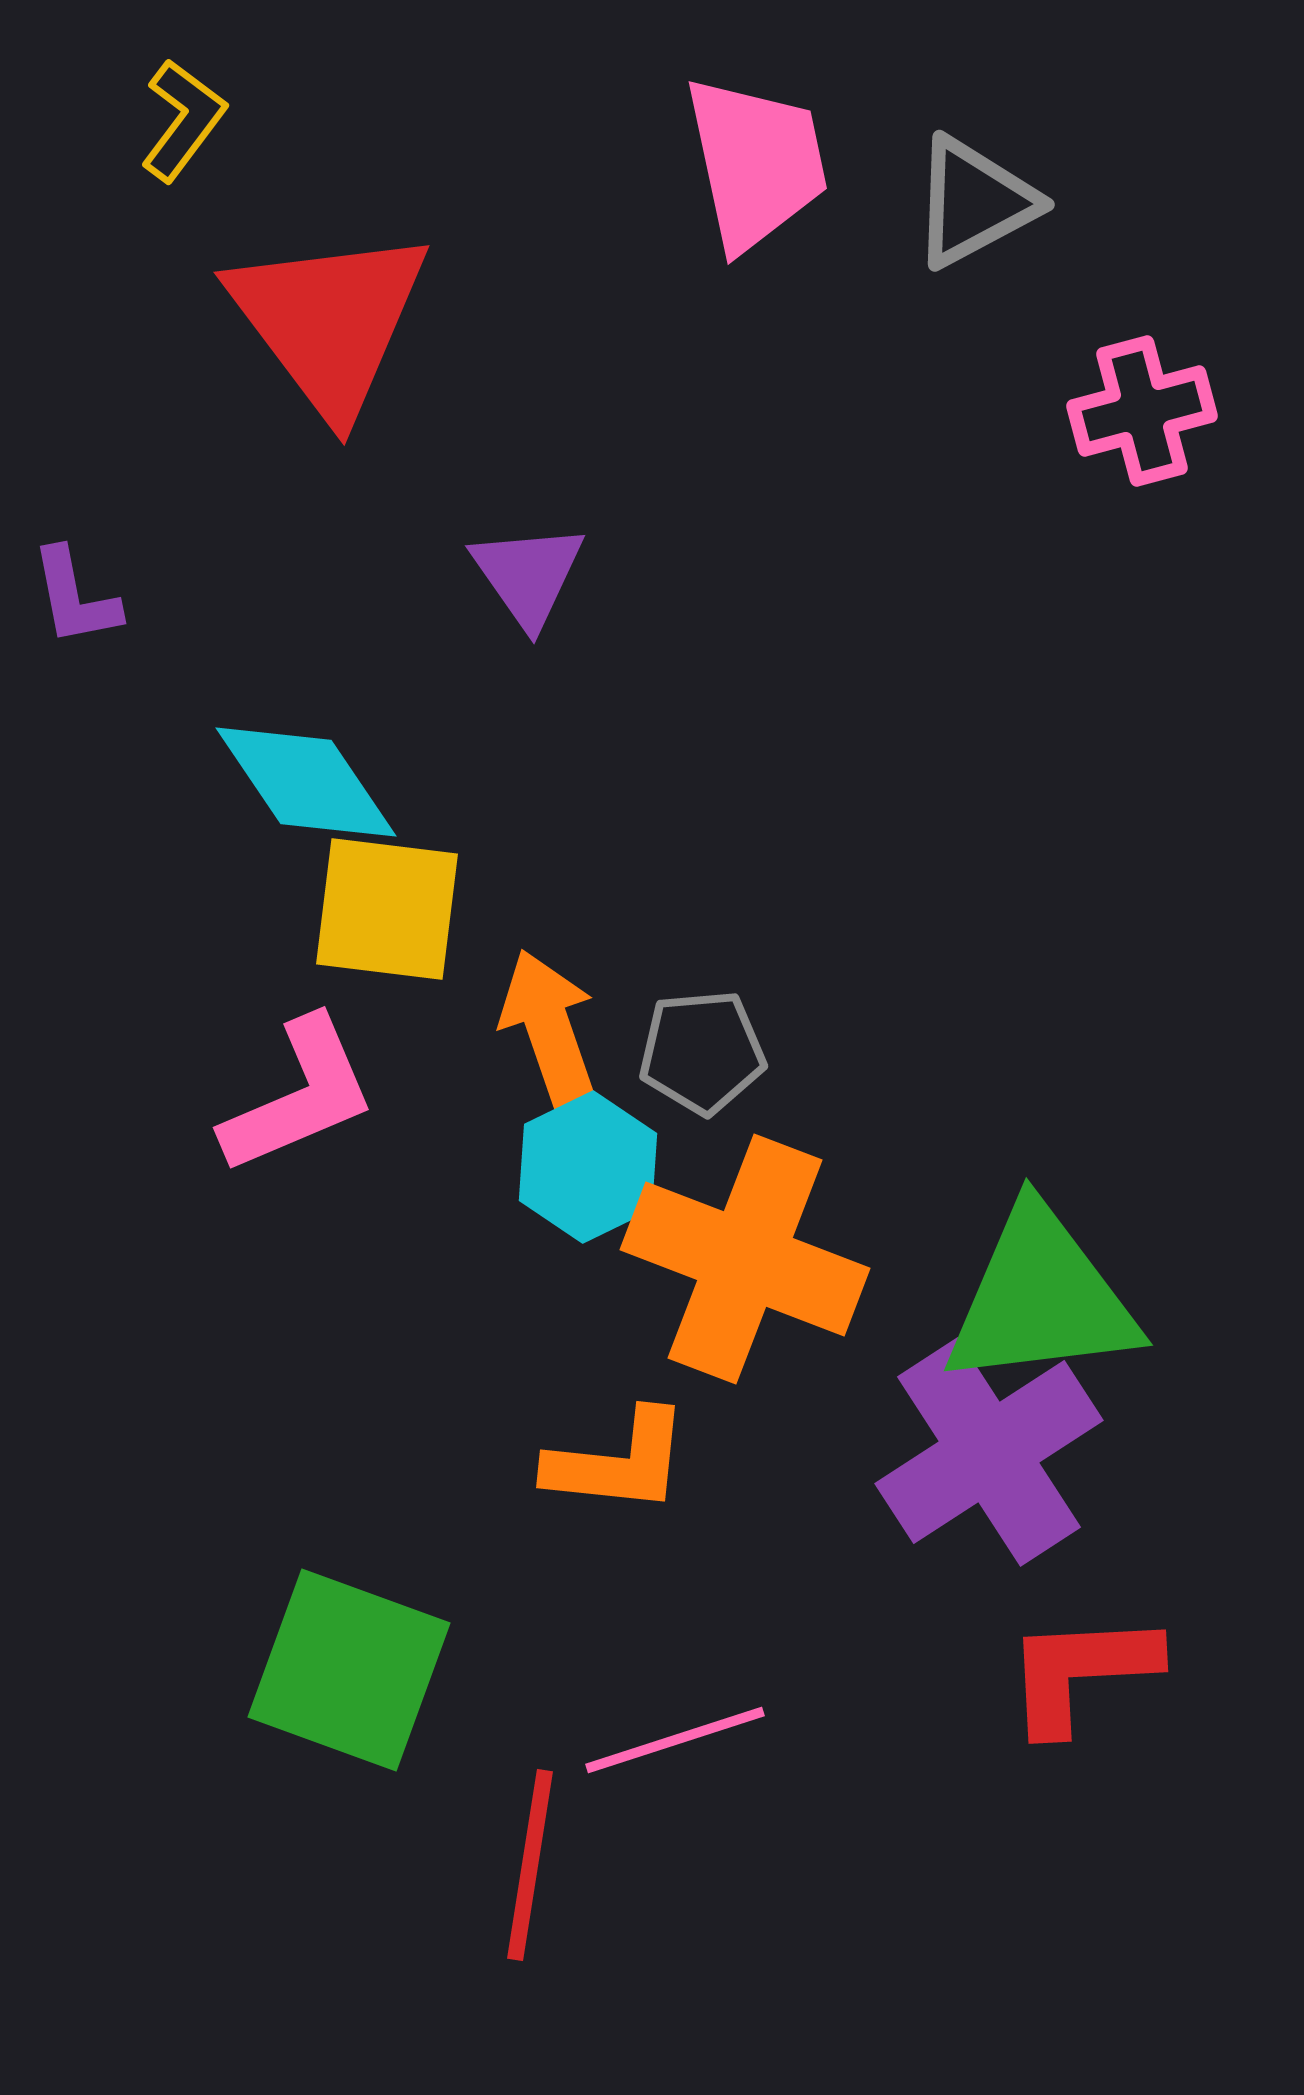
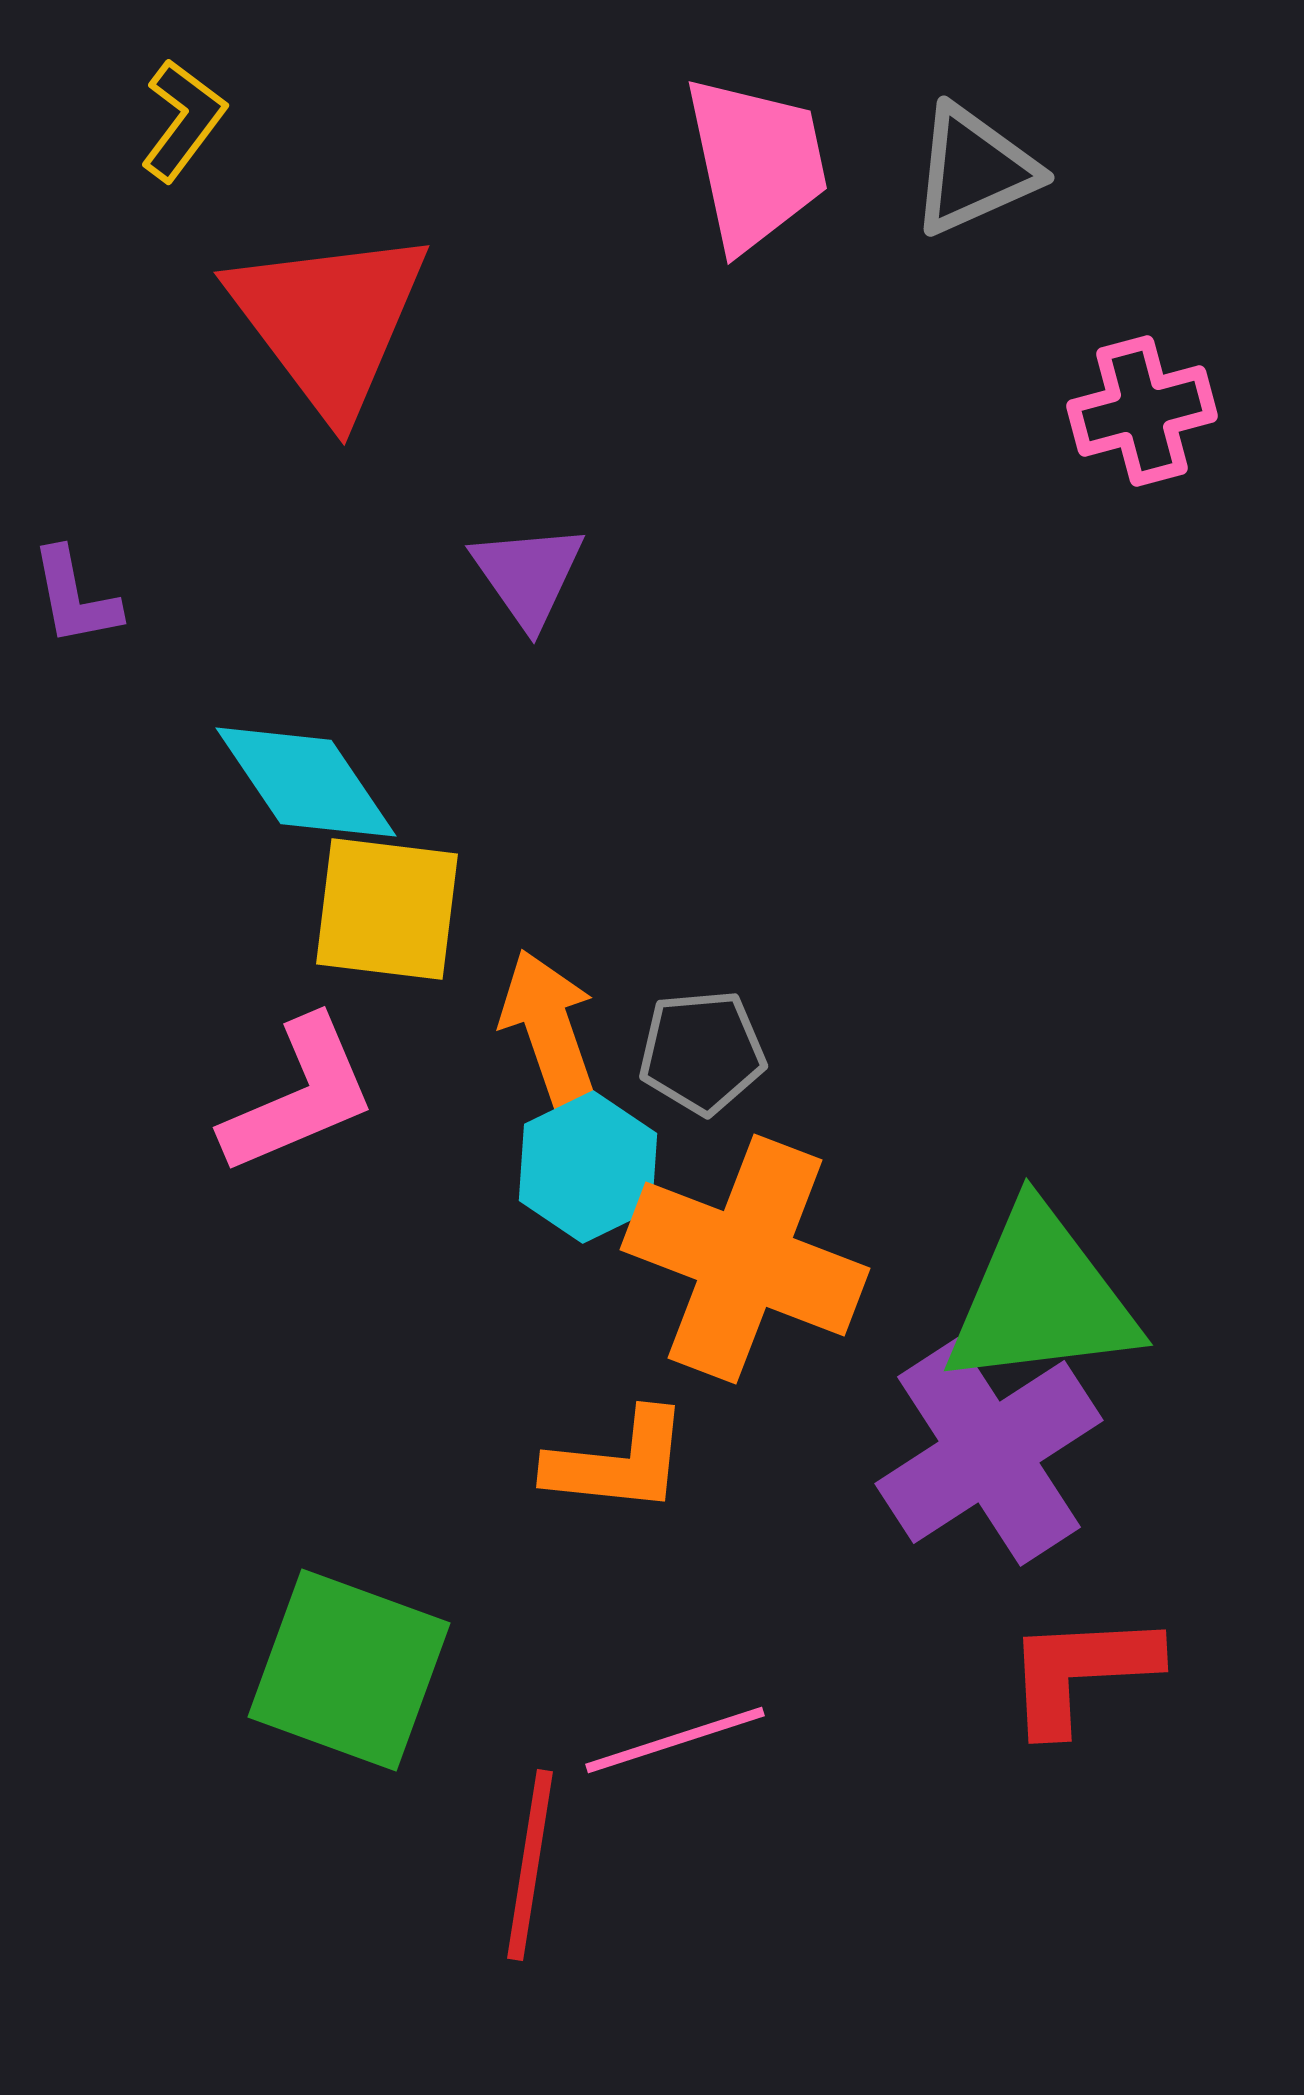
gray triangle: moved 32 px up; rotated 4 degrees clockwise
